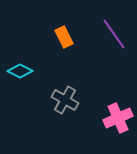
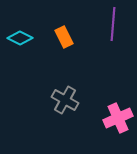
purple line: moved 1 px left, 10 px up; rotated 40 degrees clockwise
cyan diamond: moved 33 px up
